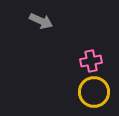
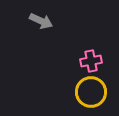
yellow circle: moved 3 px left
